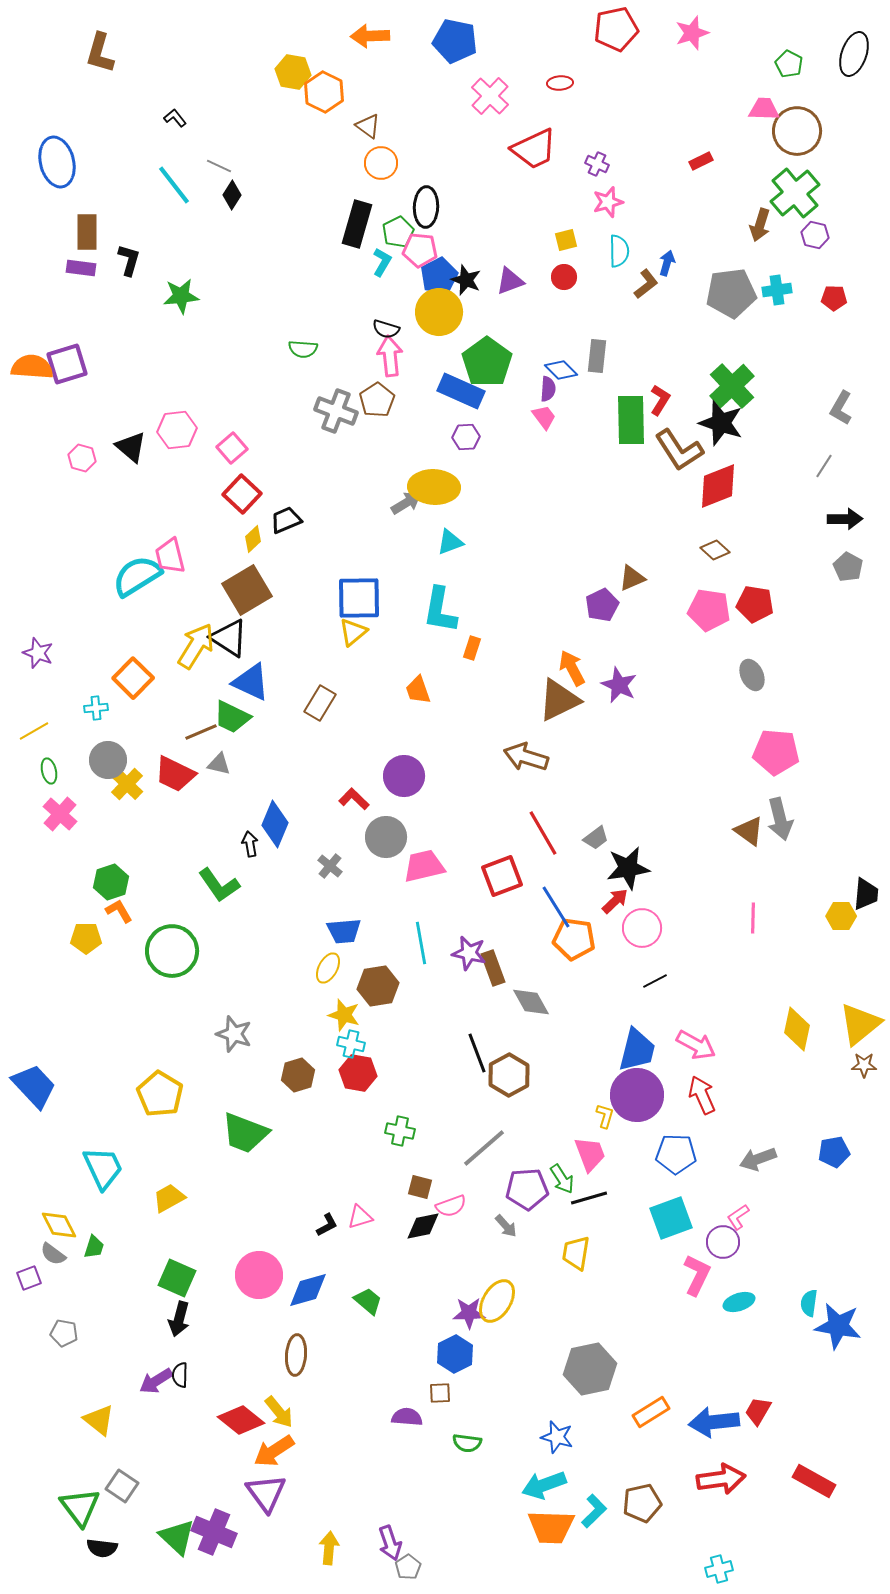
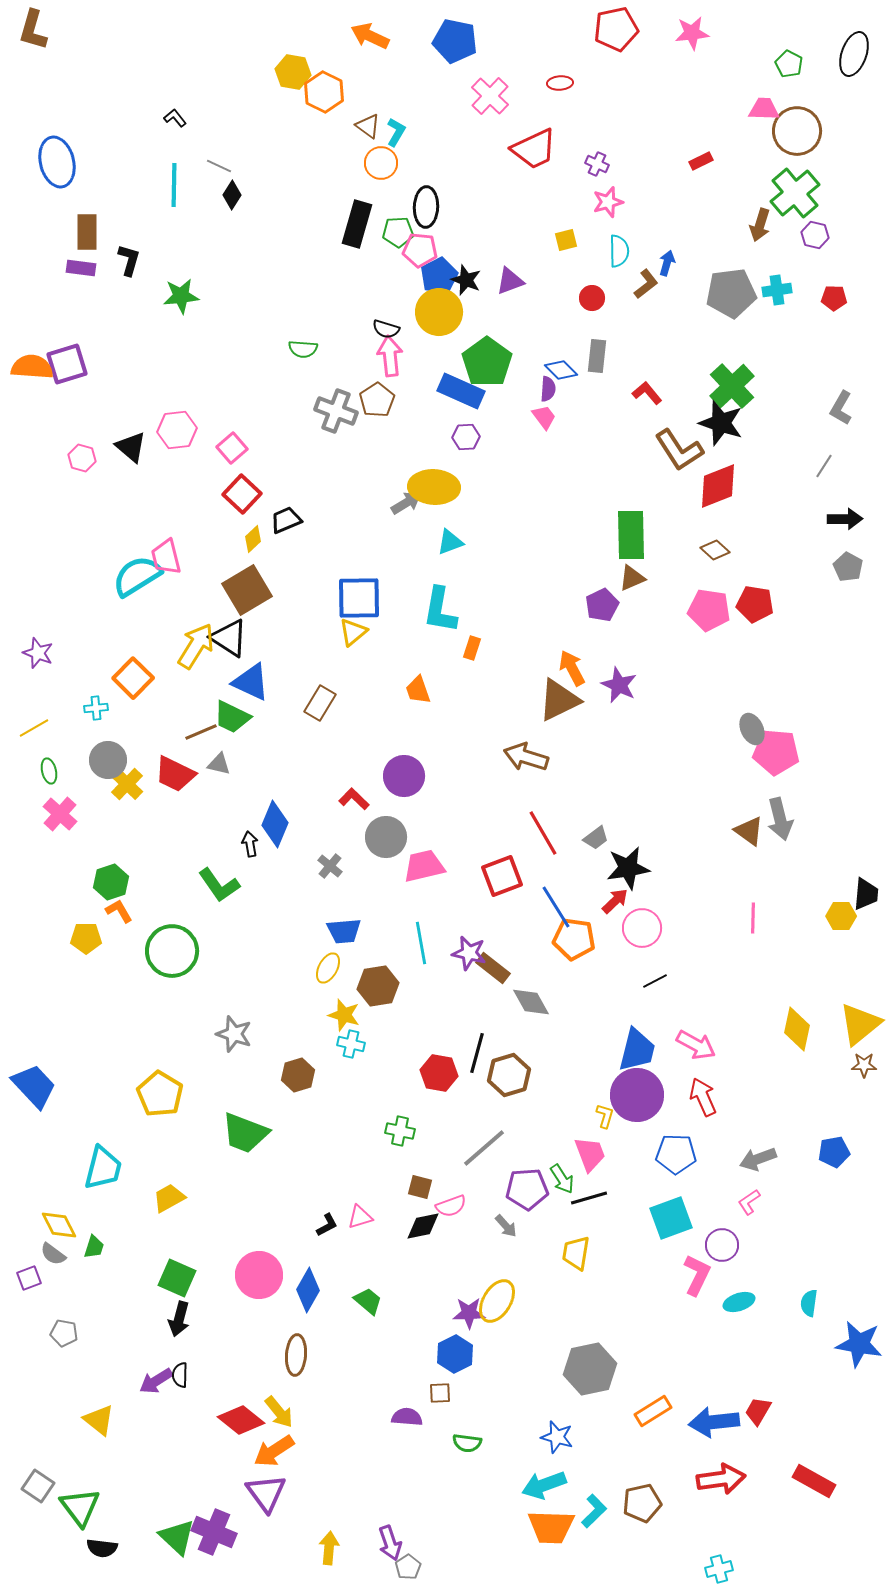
pink star at (692, 33): rotated 12 degrees clockwise
orange arrow at (370, 36): rotated 27 degrees clockwise
brown L-shape at (100, 53): moved 67 px left, 23 px up
cyan line at (174, 185): rotated 39 degrees clockwise
green pentagon at (398, 232): rotated 24 degrees clockwise
cyan L-shape at (382, 262): moved 14 px right, 130 px up
red circle at (564, 277): moved 28 px right, 21 px down
red L-shape at (660, 400): moved 13 px left, 7 px up; rotated 72 degrees counterclockwise
green rectangle at (631, 420): moved 115 px down
pink trapezoid at (170, 556): moved 4 px left, 1 px down
gray ellipse at (752, 675): moved 54 px down
yellow line at (34, 731): moved 3 px up
brown rectangle at (493, 968): rotated 32 degrees counterclockwise
black line at (477, 1053): rotated 36 degrees clockwise
red hexagon at (358, 1073): moved 81 px right
brown hexagon at (509, 1075): rotated 12 degrees clockwise
red arrow at (702, 1095): moved 1 px right, 2 px down
cyan trapezoid at (103, 1168): rotated 39 degrees clockwise
pink L-shape at (738, 1217): moved 11 px right, 15 px up
purple circle at (723, 1242): moved 1 px left, 3 px down
blue diamond at (308, 1290): rotated 45 degrees counterclockwise
blue star at (838, 1326): moved 21 px right, 18 px down
orange rectangle at (651, 1412): moved 2 px right, 1 px up
gray square at (122, 1486): moved 84 px left
